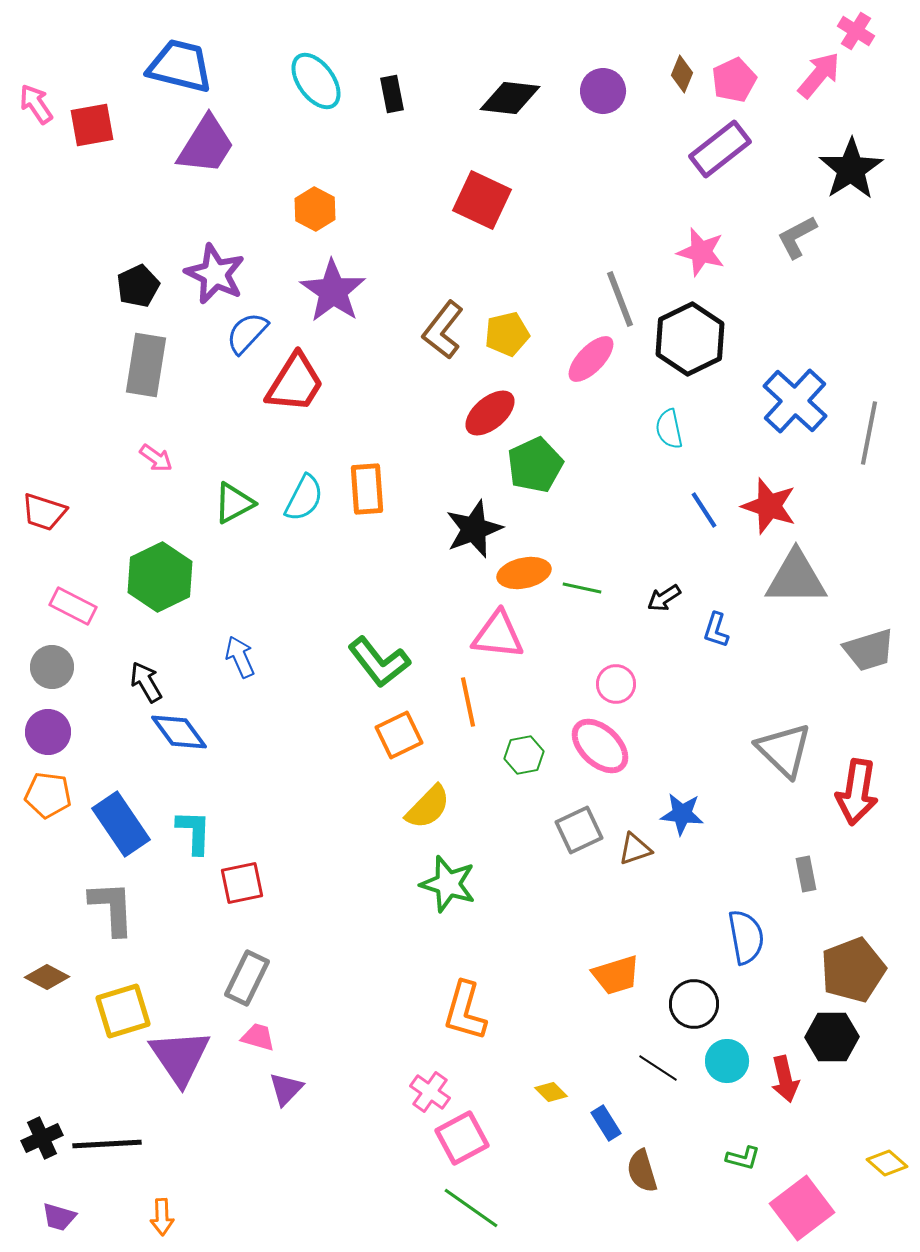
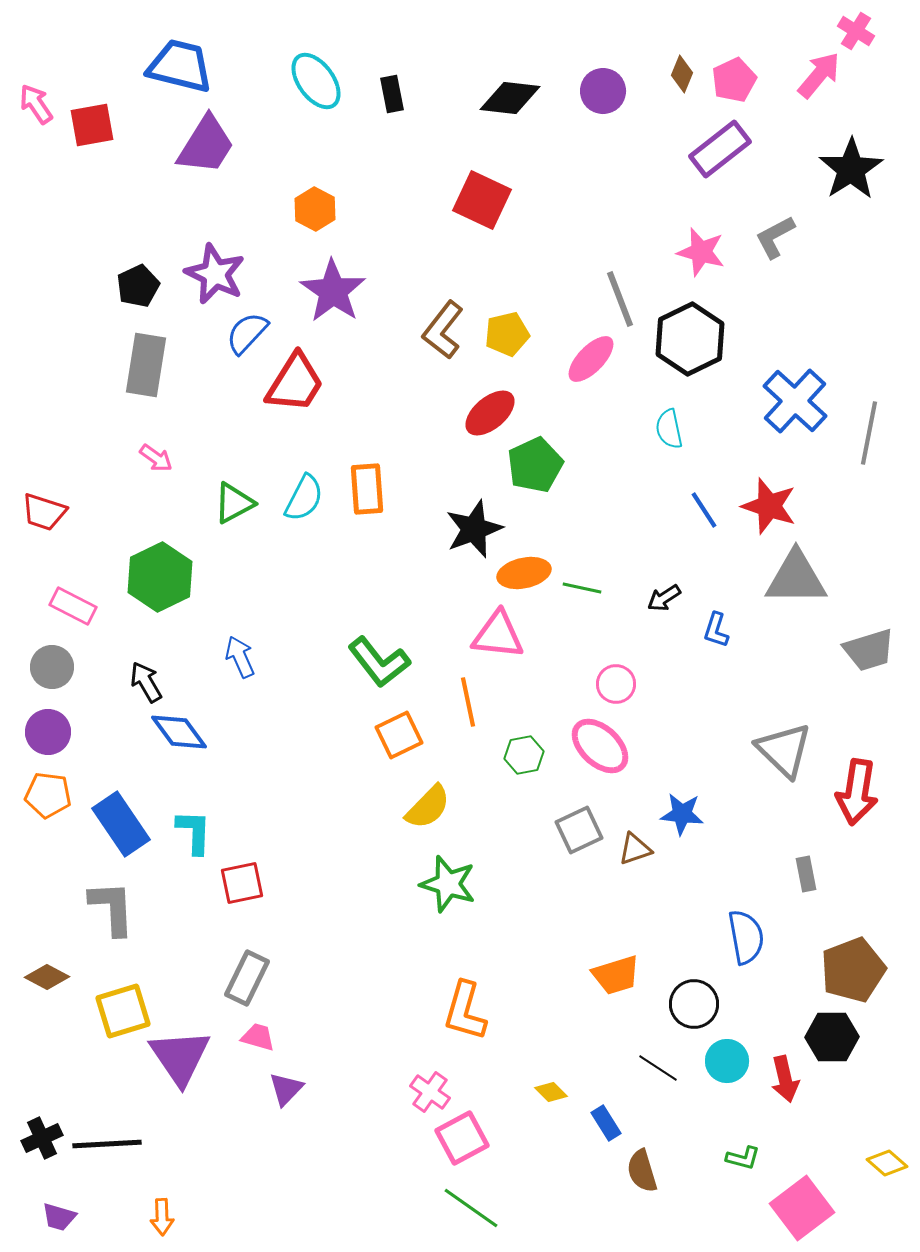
gray L-shape at (797, 237): moved 22 px left
